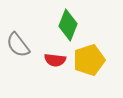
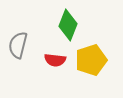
gray semicircle: rotated 52 degrees clockwise
yellow pentagon: moved 2 px right
